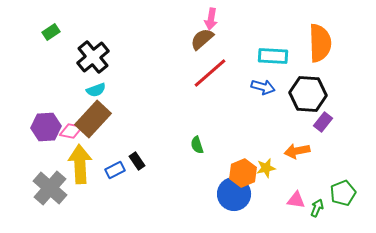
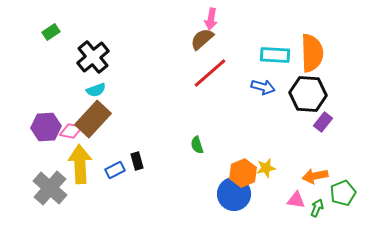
orange semicircle: moved 8 px left, 10 px down
cyan rectangle: moved 2 px right, 1 px up
orange arrow: moved 18 px right, 25 px down
black rectangle: rotated 18 degrees clockwise
